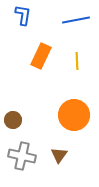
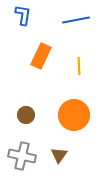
yellow line: moved 2 px right, 5 px down
brown circle: moved 13 px right, 5 px up
